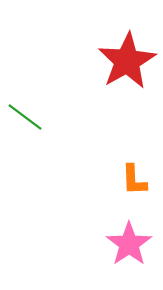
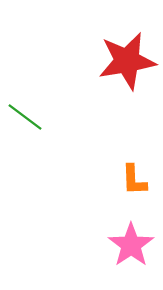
red star: rotated 20 degrees clockwise
pink star: moved 2 px right, 1 px down
